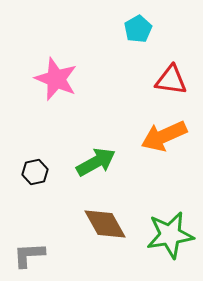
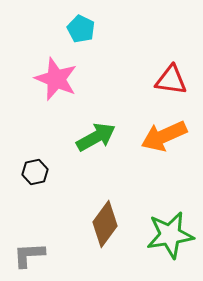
cyan pentagon: moved 57 px left; rotated 16 degrees counterclockwise
green arrow: moved 25 px up
brown diamond: rotated 66 degrees clockwise
